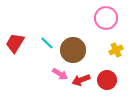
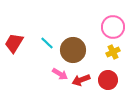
pink circle: moved 7 px right, 9 px down
red trapezoid: moved 1 px left
yellow cross: moved 3 px left, 2 px down
red circle: moved 1 px right
